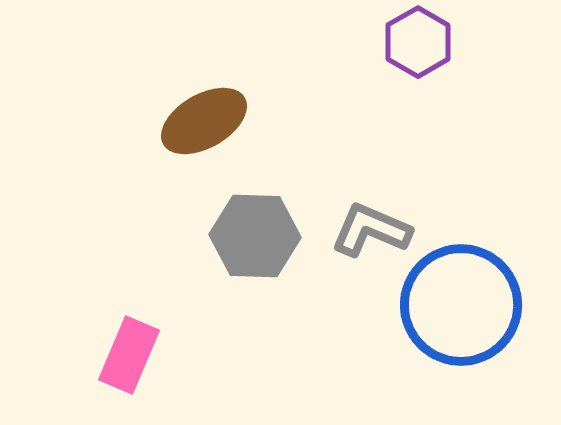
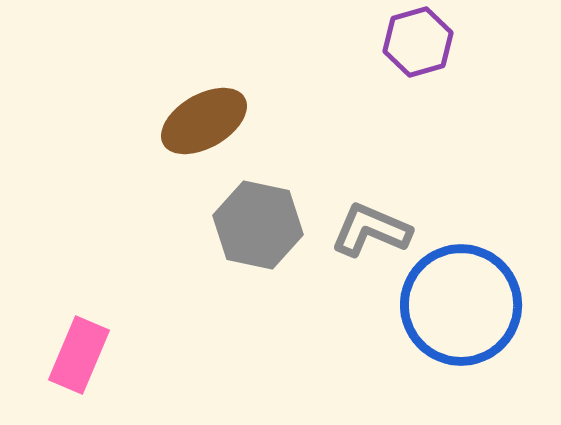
purple hexagon: rotated 14 degrees clockwise
gray hexagon: moved 3 px right, 11 px up; rotated 10 degrees clockwise
pink rectangle: moved 50 px left
